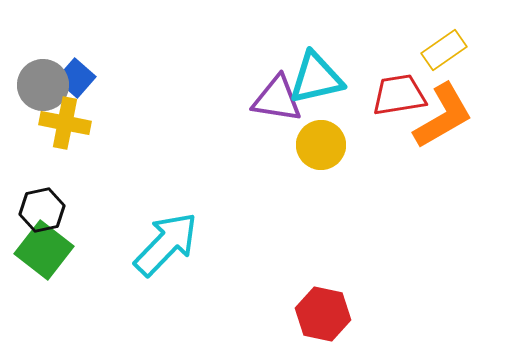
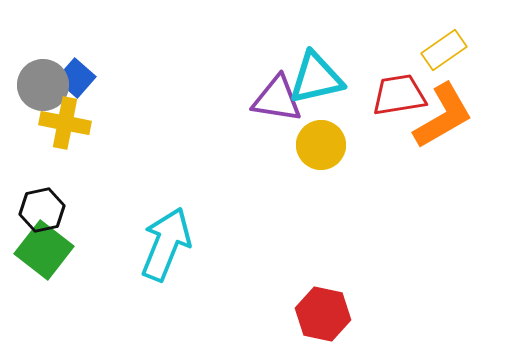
cyan arrow: rotated 22 degrees counterclockwise
